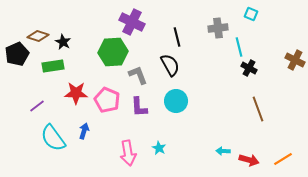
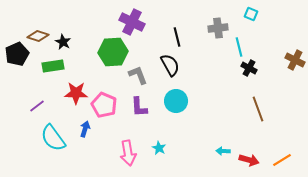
pink pentagon: moved 3 px left, 5 px down
blue arrow: moved 1 px right, 2 px up
orange line: moved 1 px left, 1 px down
